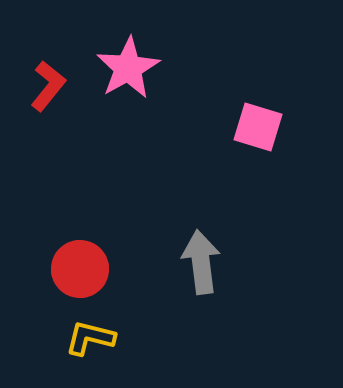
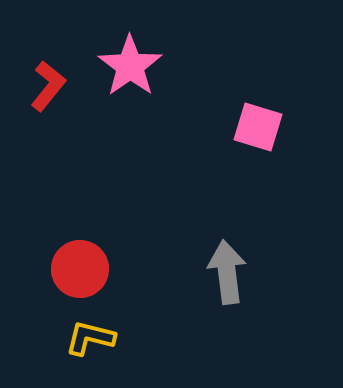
pink star: moved 2 px right, 2 px up; rotated 6 degrees counterclockwise
gray arrow: moved 26 px right, 10 px down
